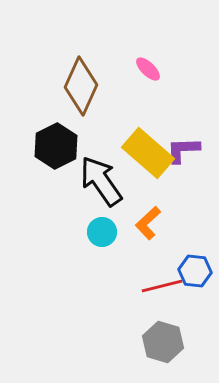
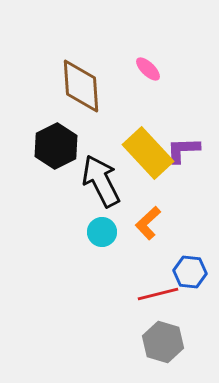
brown diamond: rotated 28 degrees counterclockwise
yellow rectangle: rotated 6 degrees clockwise
black arrow: rotated 8 degrees clockwise
blue hexagon: moved 5 px left, 1 px down
red line: moved 4 px left, 8 px down
